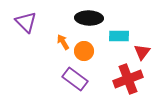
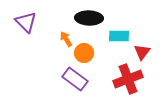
orange arrow: moved 3 px right, 3 px up
orange circle: moved 2 px down
